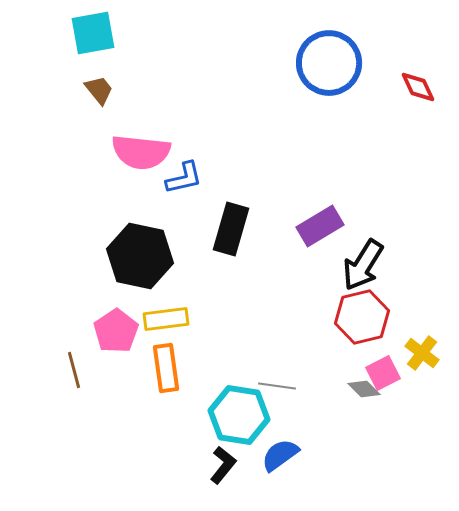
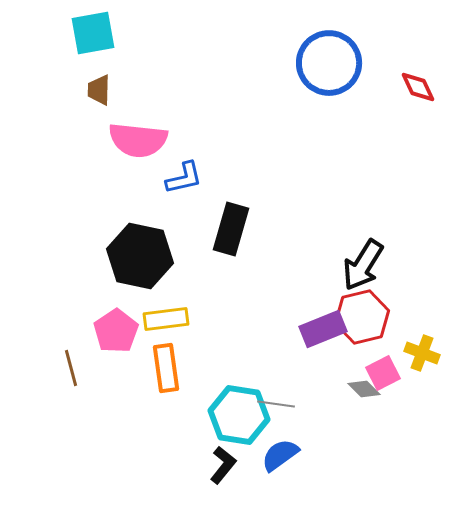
brown trapezoid: rotated 140 degrees counterclockwise
pink semicircle: moved 3 px left, 12 px up
purple rectangle: moved 3 px right, 103 px down; rotated 9 degrees clockwise
yellow cross: rotated 16 degrees counterclockwise
brown line: moved 3 px left, 2 px up
gray line: moved 1 px left, 18 px down
